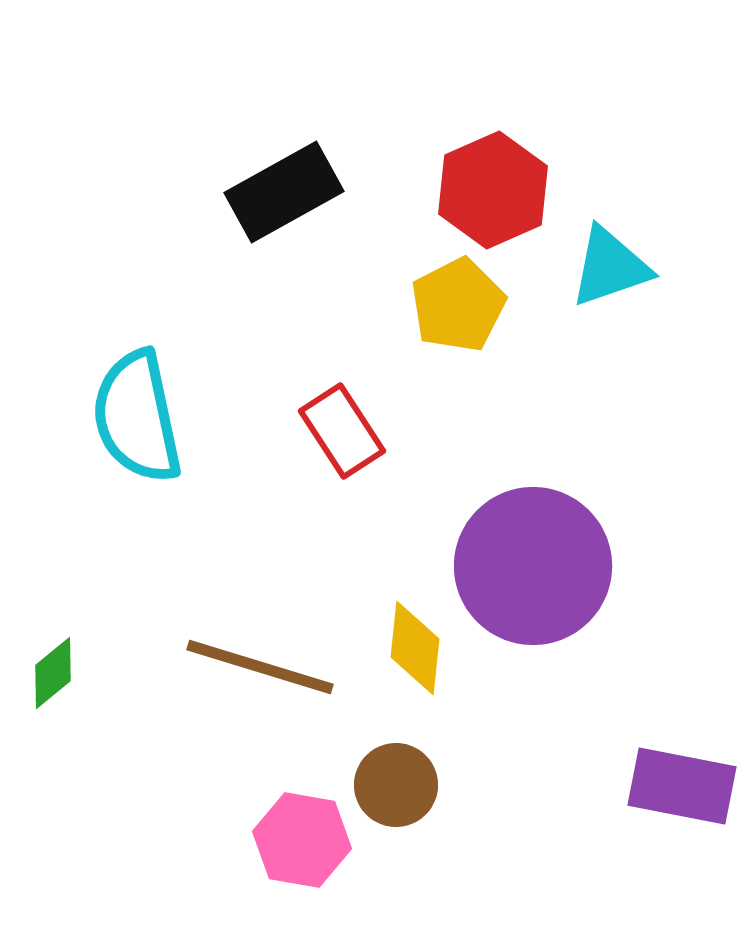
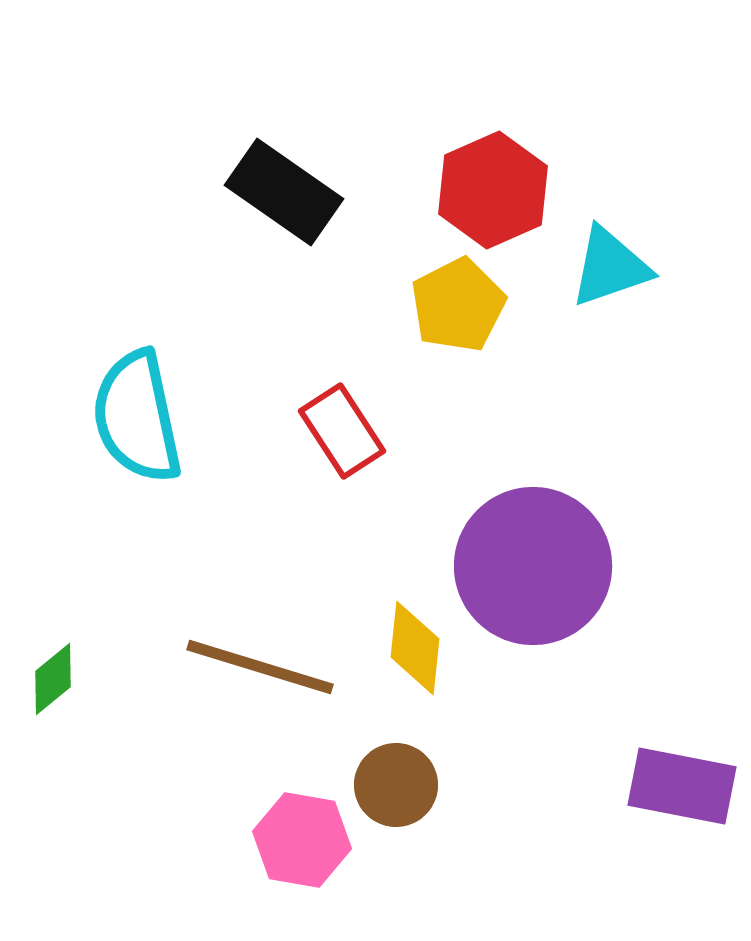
black rectangle: rotated 64 degrees clockwise
green diamond: moved 6 px down
